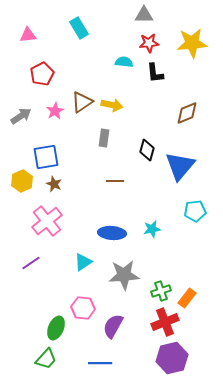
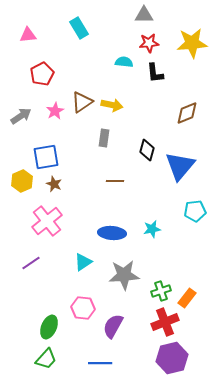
green ellipse: moved 7 px left, 1 px up
